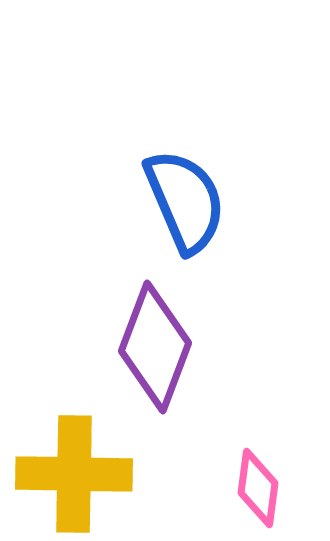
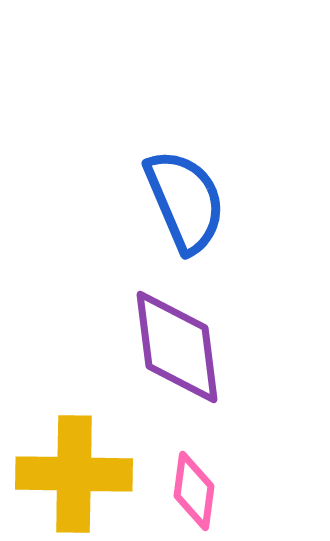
purple diamond: moved 22 px right; rotated 28 degrees counterclockwise
pink diamond: moved 64 px left, 3 px down
